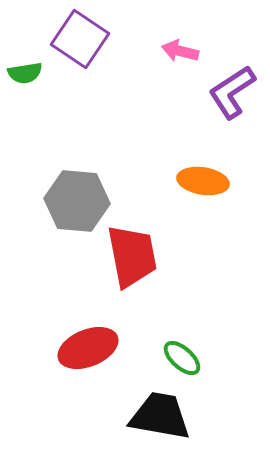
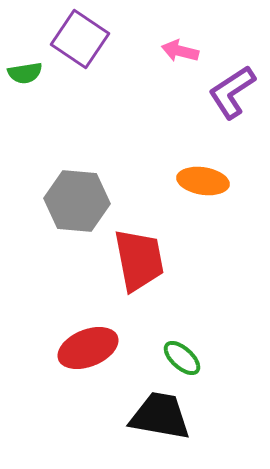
red trapezoid: moved 7 px right, 4 px down
